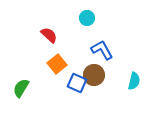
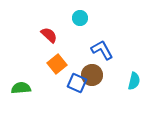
cyan circle: moved 7 px left
brown circle: moved 2 px left
green semicircle: rotated 54 degrees clockwise
